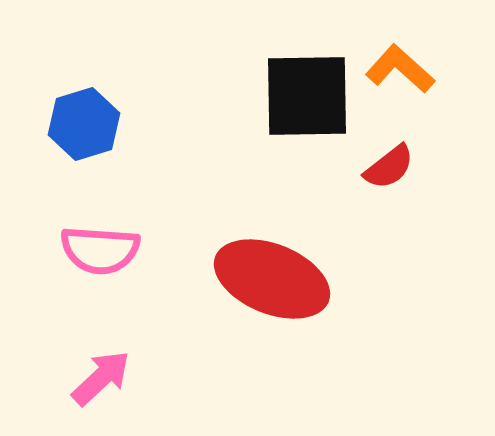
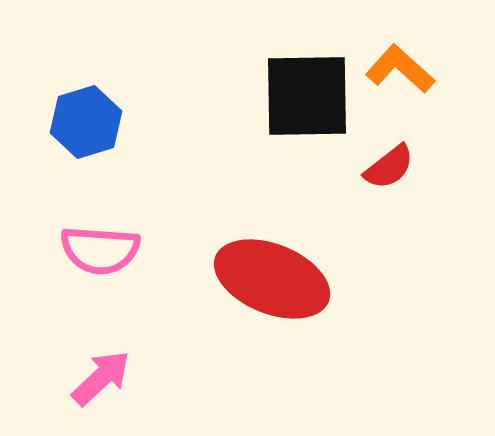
blue hexagon: moved 2 px right, 2 px up
